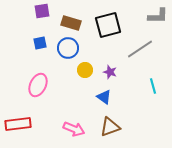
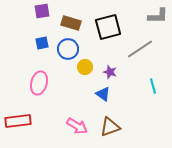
black square: moved 2 px down
blue square: moved 2 px right
blue circle: moved 1 px down
yellow circle: moved 3 px up
pink ellipse: moved 1 px right, 2 px up; rotated 10 degrees counterclockwise
blue triangle: moved 1 px left, 3 px up
red rectangle: moved 3 px up
pink arrow: moved 3 px right, 3 px up; rotated 10 degrees clockwise
